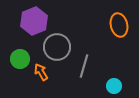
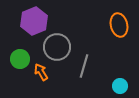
cyan circle: moved 6 px right
